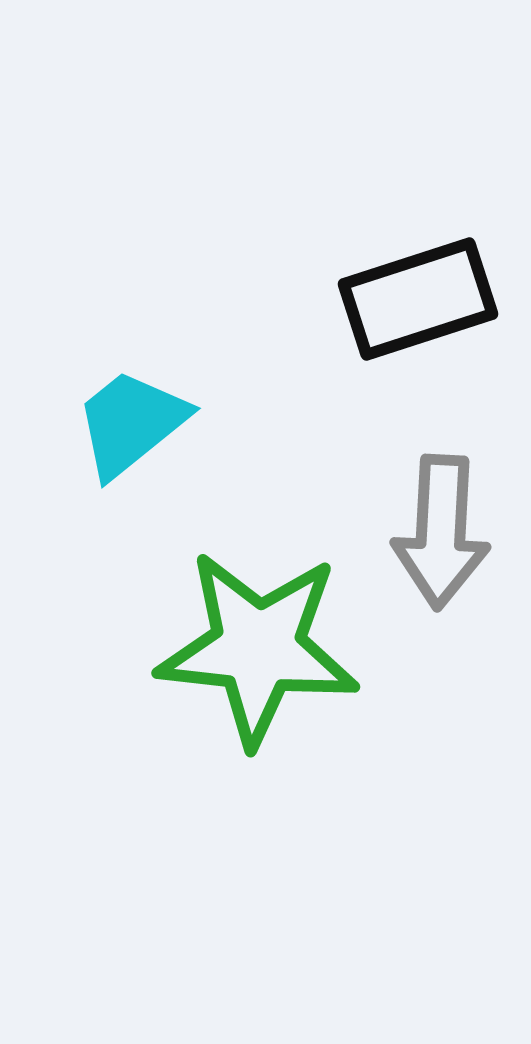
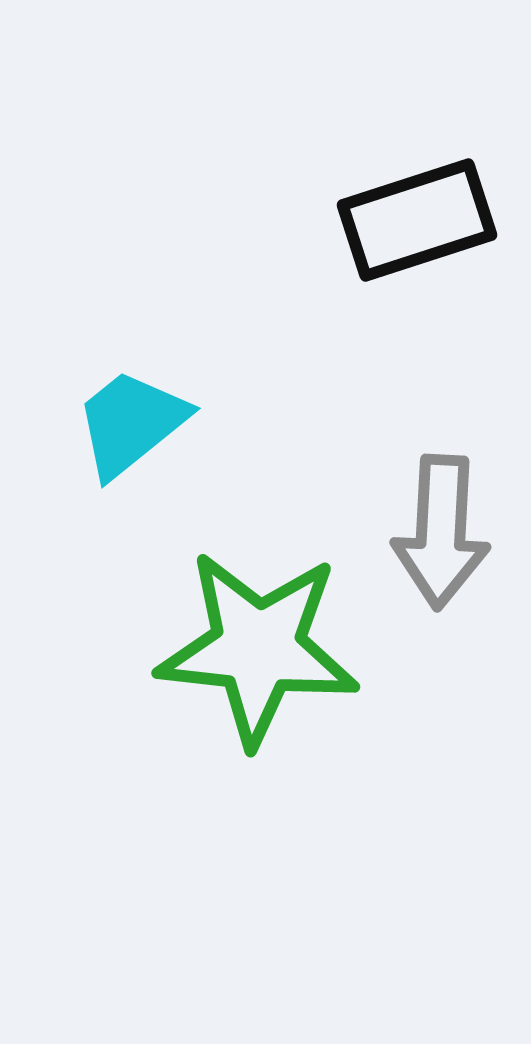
black rectangle: moved 1 px left, 79 px up
